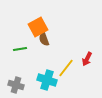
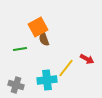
red arrow: rotated 88 degrees counterclockwise
cyan cross: rotated 24 degrees counterclockwise
